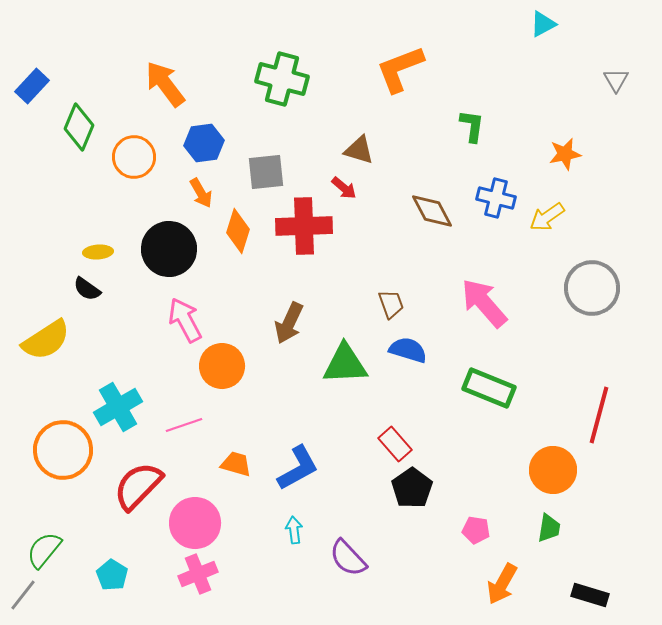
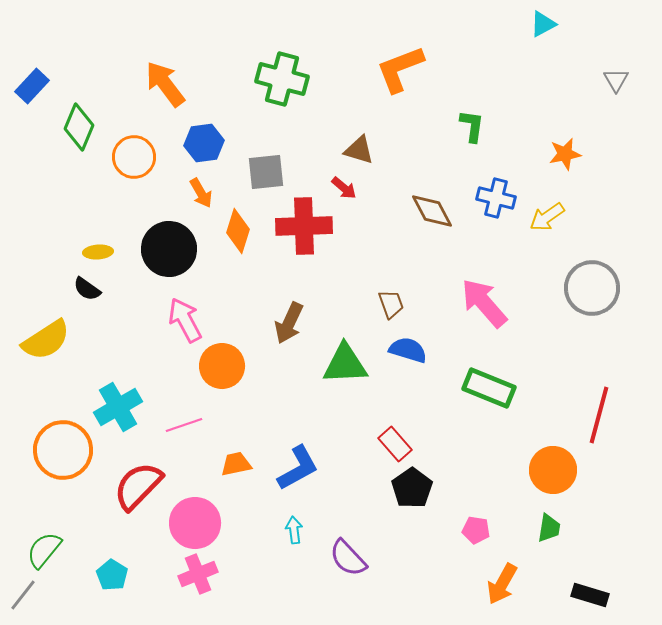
orange trapezoid at (236, 464): rotated 28 degrees counterclockwise
